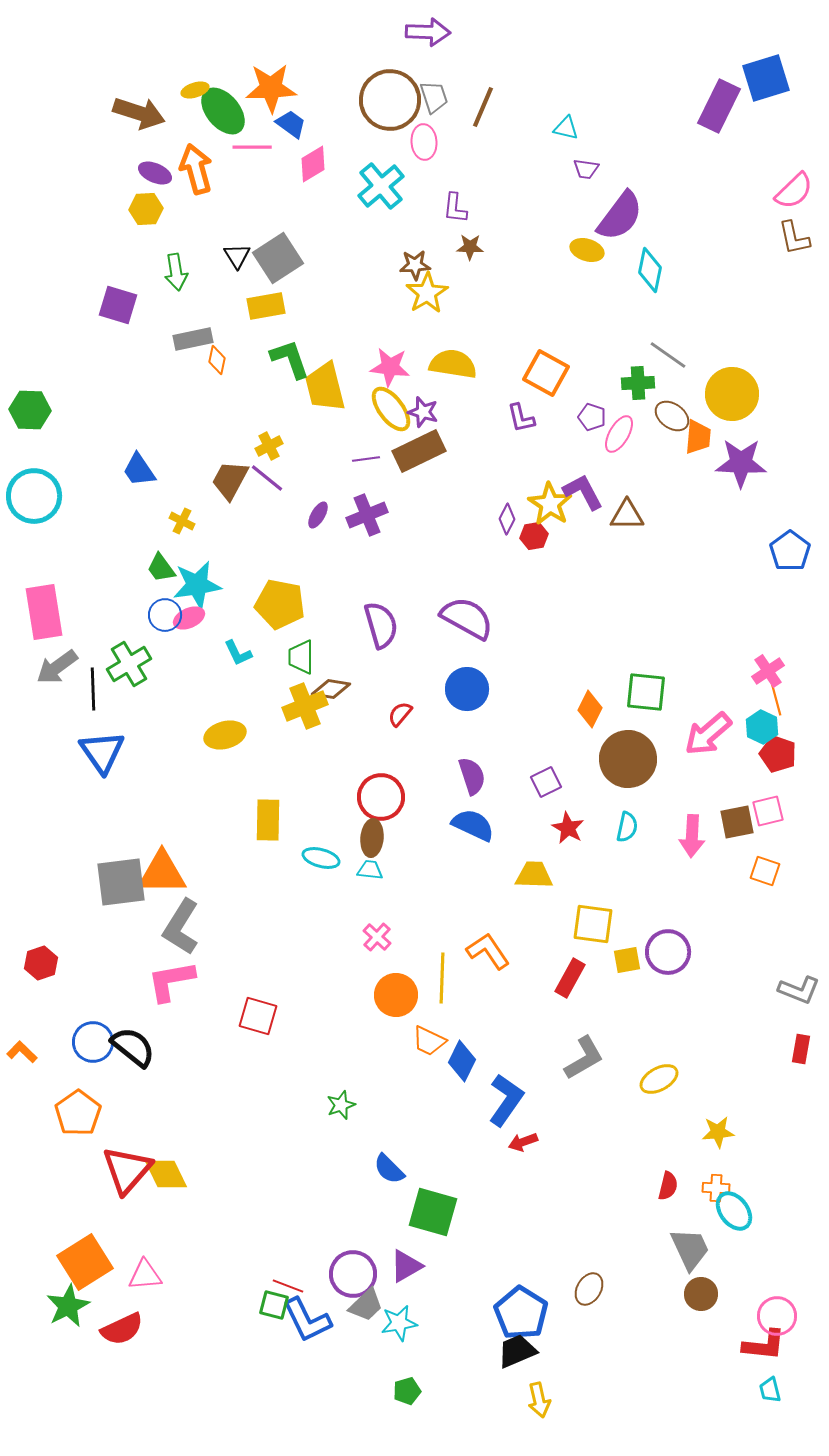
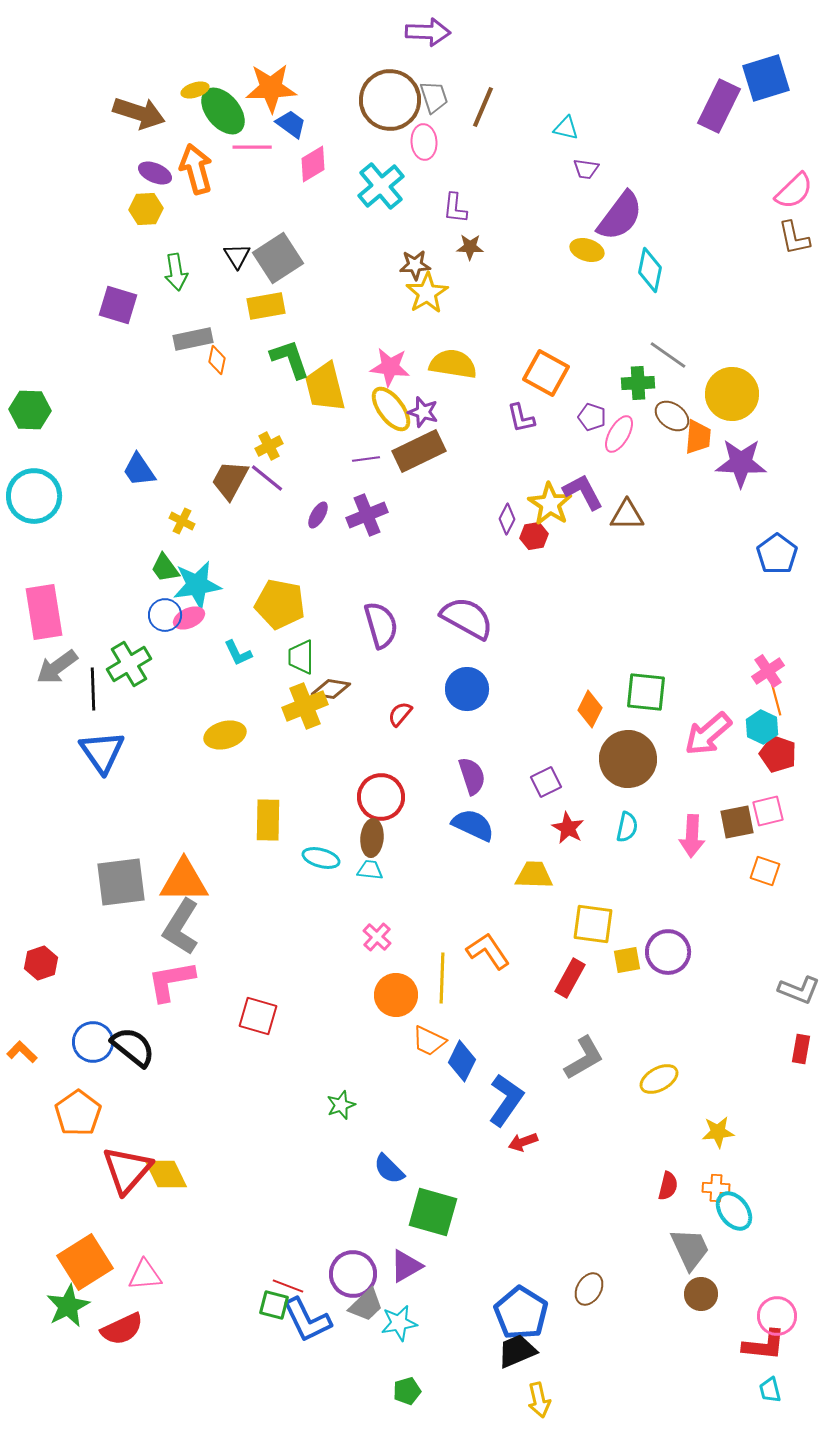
blue pentagon at (790, 551): moved 13 px left, 3 px down
green trapezoid at (161, 568): moved 4 px right
orange triangle at (162, 873): moved 22 px right, 8 px down
